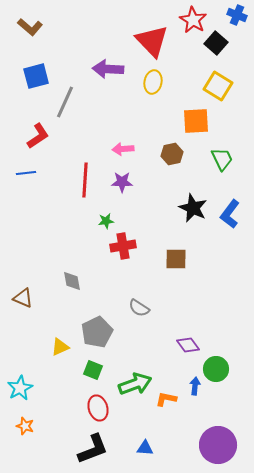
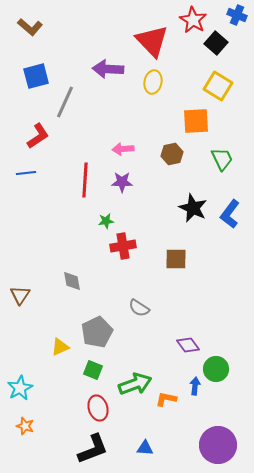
brown triangle: moved 3 px left, 3 px up; rotated 40 degrees clockwise
